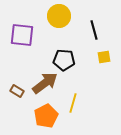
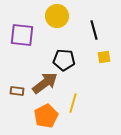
yellow circle: moved 2 px left
brown rectangle: rotated 24 degrees counterclockwise
